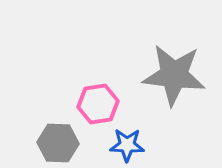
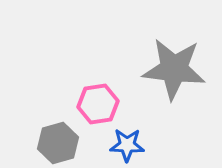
gray star: moved 6 px up
gray hexagon: rotated 18 degrees counterclockwise
